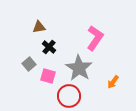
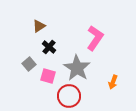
brown triangle: moved 1 px up; rotated 24 degrees counterclockwise
gray star: moved 2 px left
orange arrow: rotated 16 degrees counterclockwise
